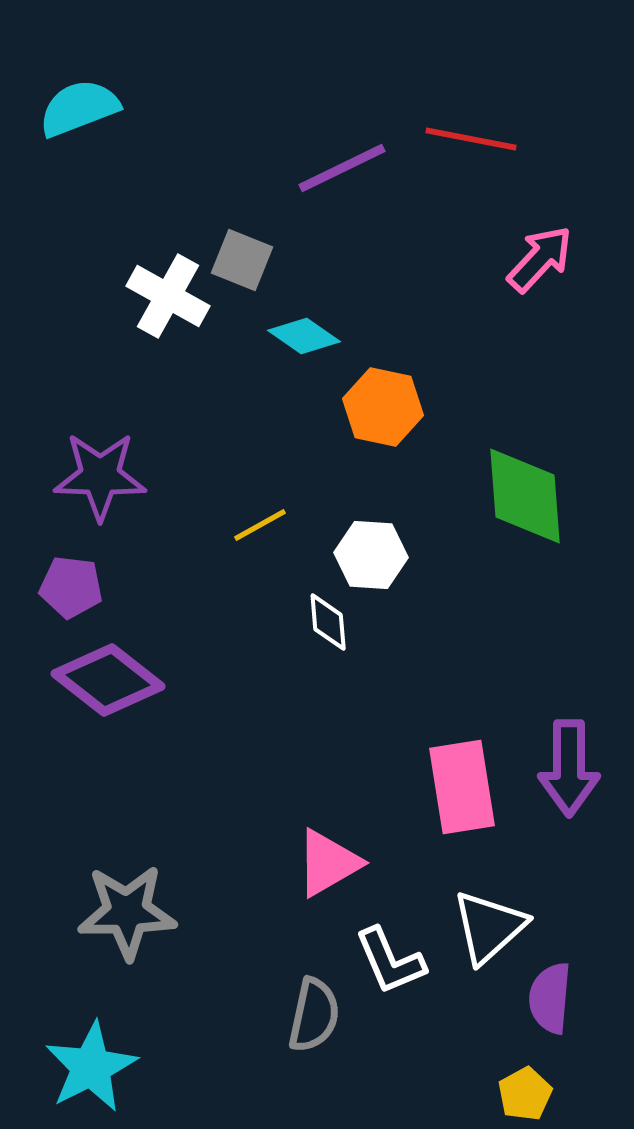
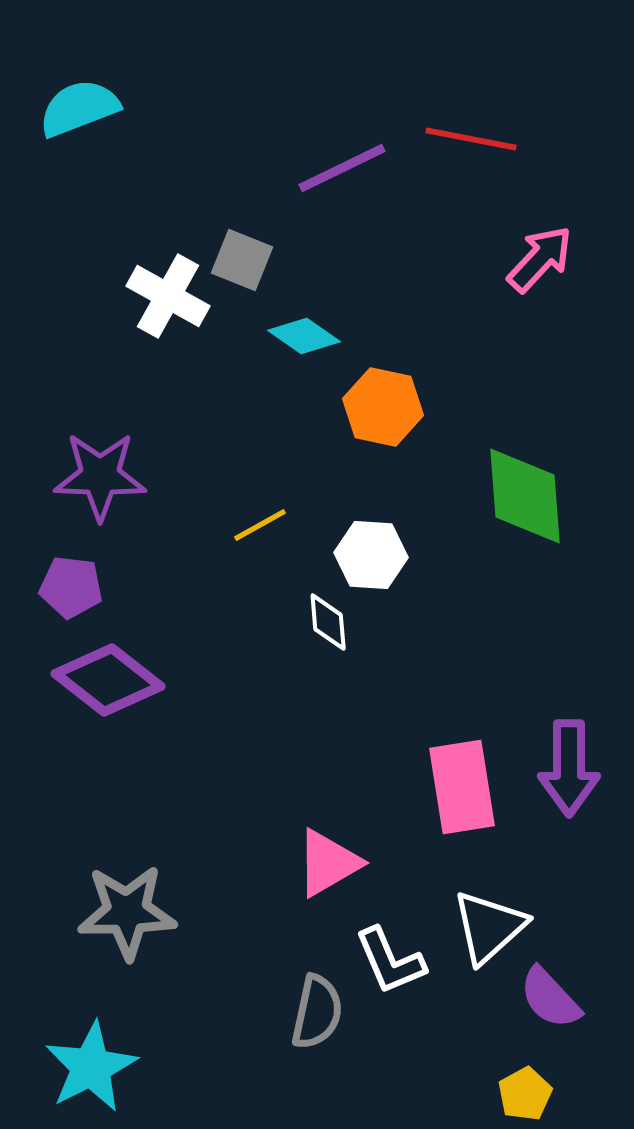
purple semicircle: rotated 48 degrees counterclockwise
gray semicircle: moved 3 px right, 3 px up
